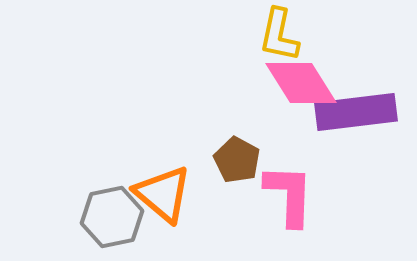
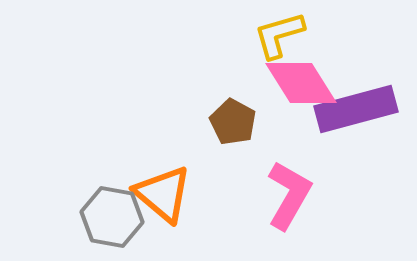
yellow L-shape: rotated 62 degrees clockwise
purple rectangle: moved 3 px up; rotated 8 degrees counterclockwise
brown pentagon: moved 4 px left, 38 px up
pink L-shape: rotated 28 degrees clockwise
gray hexagon: rotated 22 degrees clockwise
